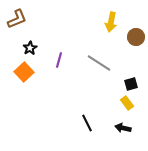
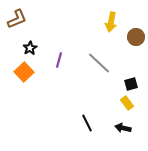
gray line: rotated 10 degrees clockwise
